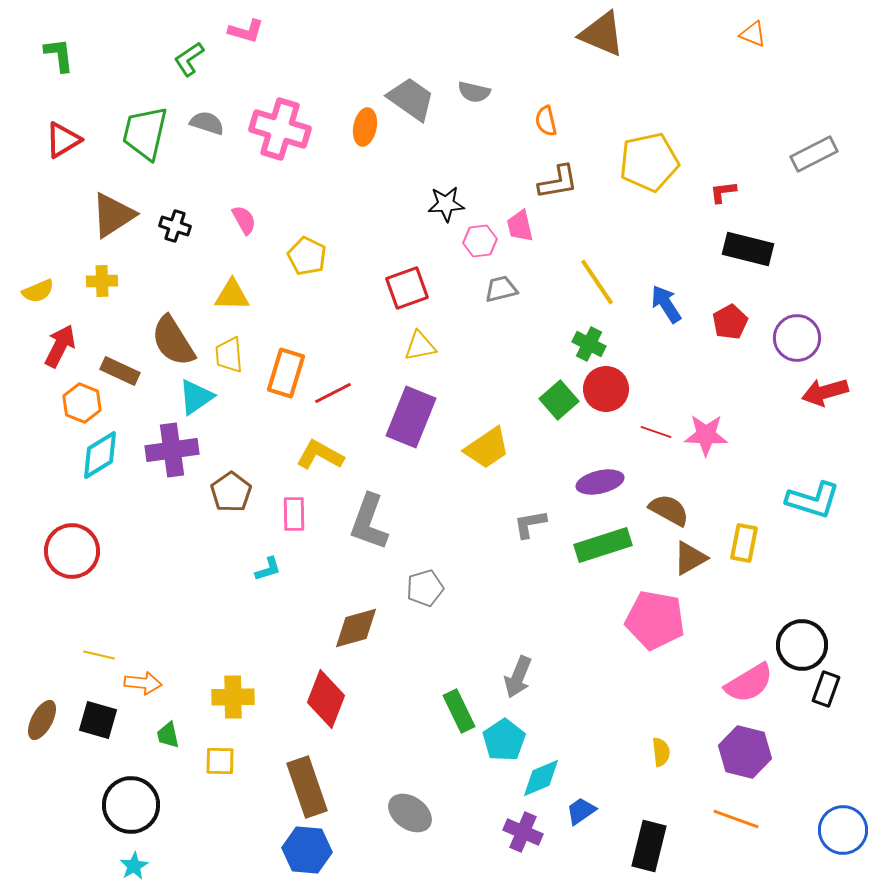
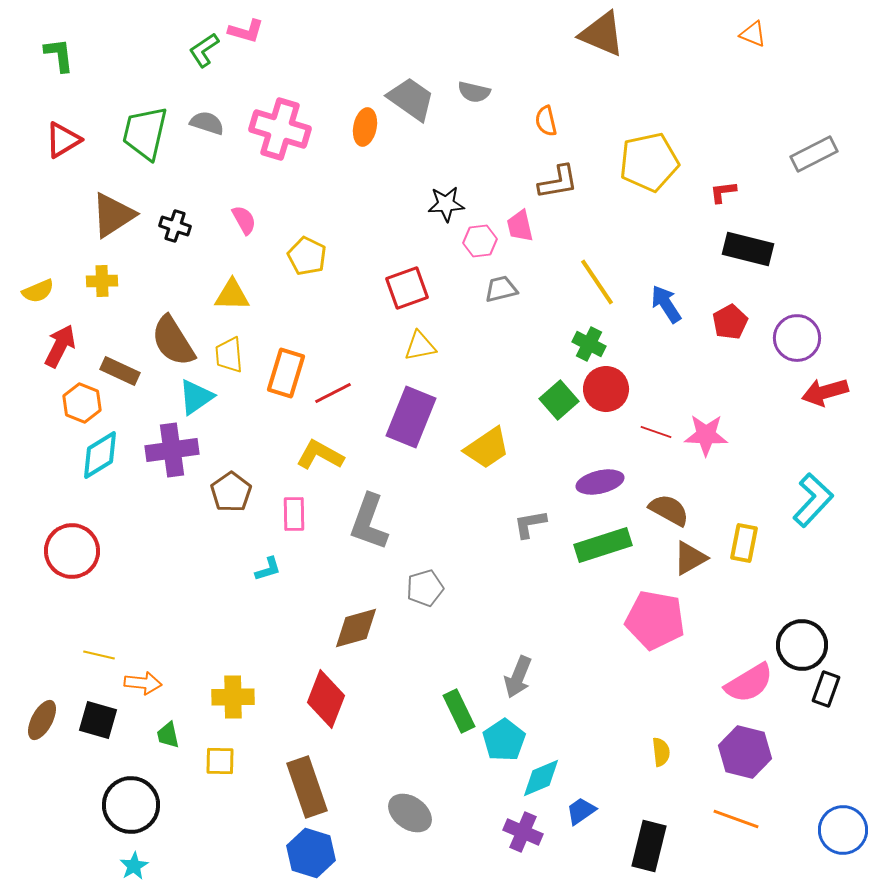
green L-shape at (189, 59): moved 15 px right, 9 px up
cyan L-shape at (813, 500): rotated 64 degrees counterclockwise
blue hexagon at (307, 850): moved 4 px right, 3 px down; rotated 12 degrees clockwise
